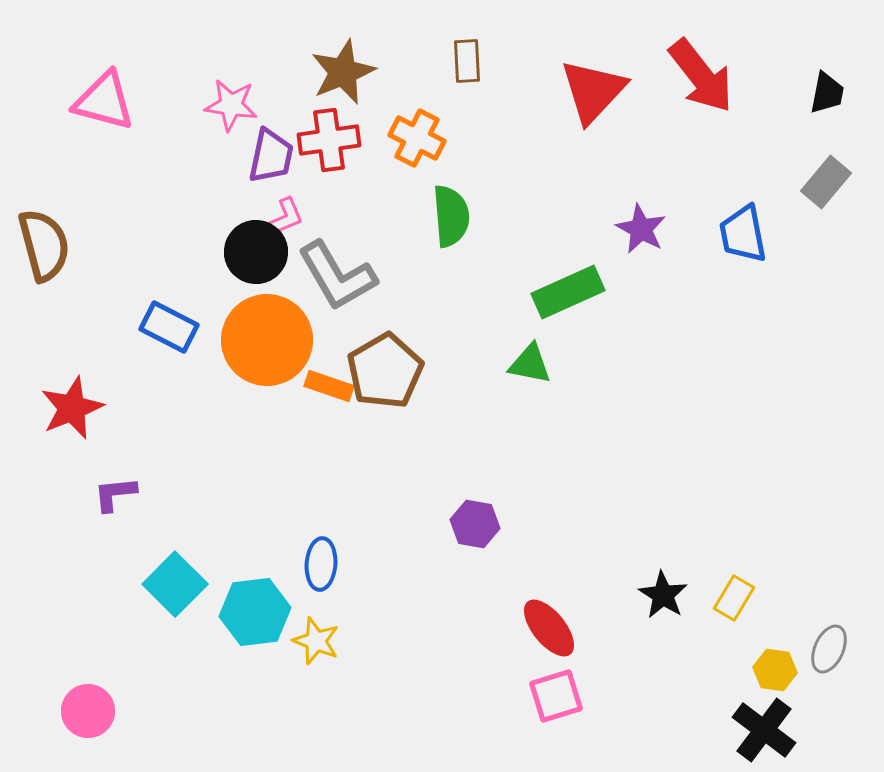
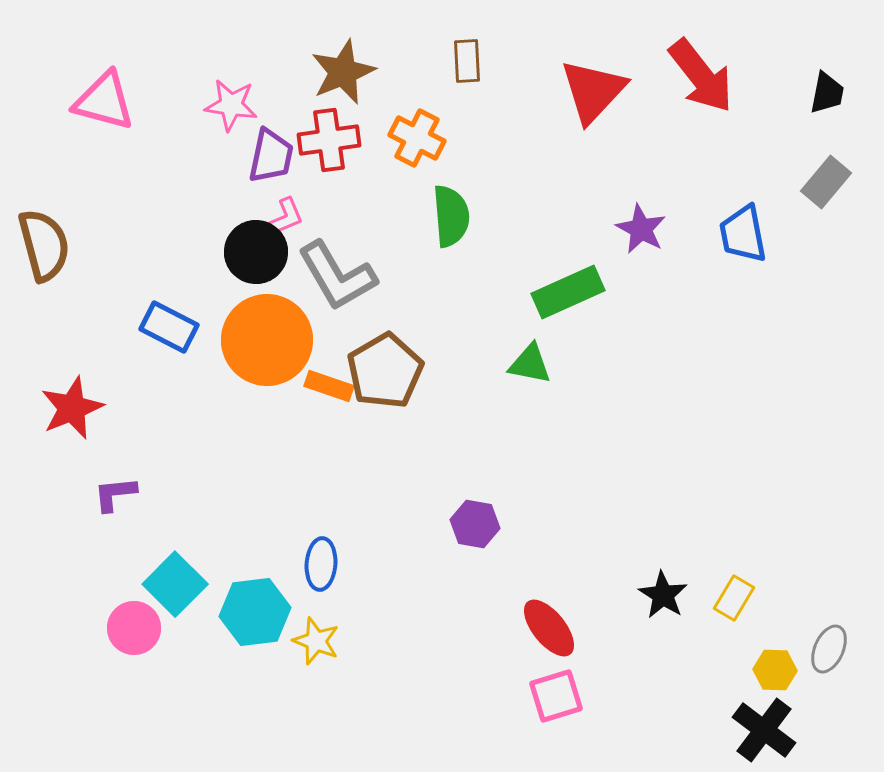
yellow hexagon: rotated 6 degrees counterclockwise
pink circle: moved 46 px right, 83 px up
